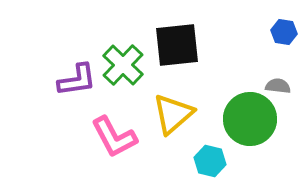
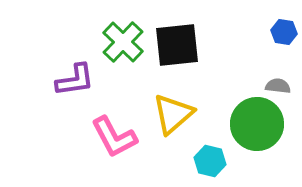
green cross: moved 23 px up
purple L-shape: moved 2 px left
green circle: moved 7 px right, 5 px down
